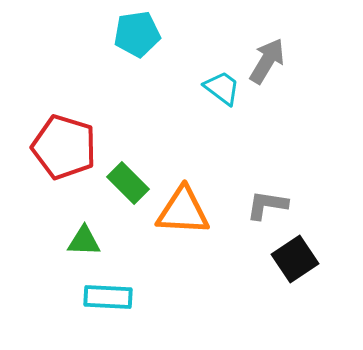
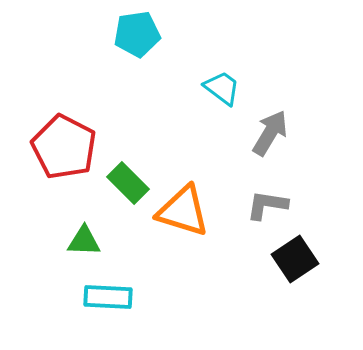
gray arrow: moved 3 px right, 72 px down
red pentagon: rotated 10 degrees clockwise
orange triangle: rotated 14 degrees clockwise
